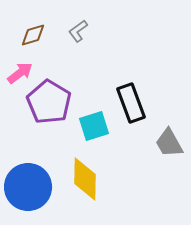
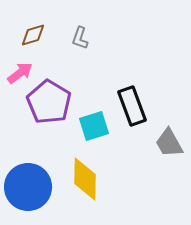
gray L-shape: moved 2 px right, 7 px down; rotated 35 degrees counterclockwise
black rectangle: moved 1 px right, 3 px down
